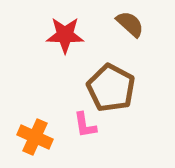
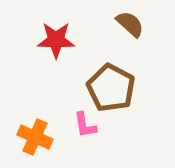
red star: moved 9 px left, 5 px down
